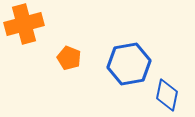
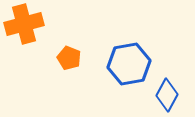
blue diamond: rotated 16 degrees clockwise
